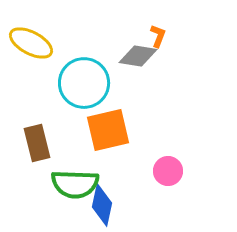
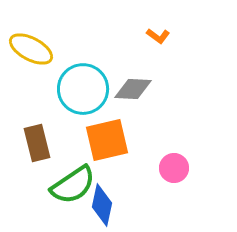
orange L-shape: rotated 105 degrees clockwise
yellow ellipse: moved 6 px down
gray diamond: moved 5 px left, 33 px down; rotated 6 degrees counterclockwise
cyan circle: moved 1 px left, 6 px down
orange square: moved 1 px left, 10 px down
pink circle: moved 6 px right, 3 px up
green semicircle: moved 2 px left, 1 px down; rotated 36 degrees counterclockwise
